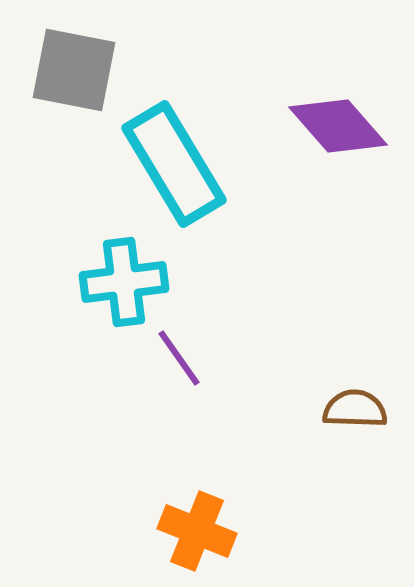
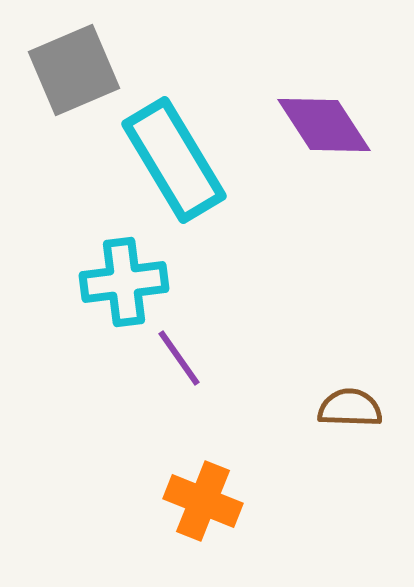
gray square: rotated 34 degrees counterclockwise
purple diamond: moved 14 px left, 1 px up; rotated 8 degrees clockwise
cyan rectangle: moved 4 px up
brown semicircle: moved 5 px left, 1 px up
orange cross: moved 6 px right, 30 px up
